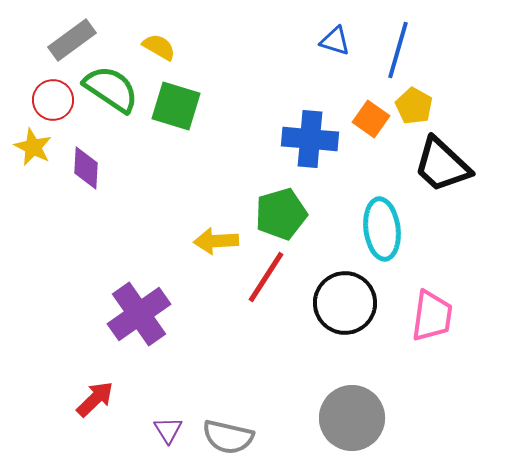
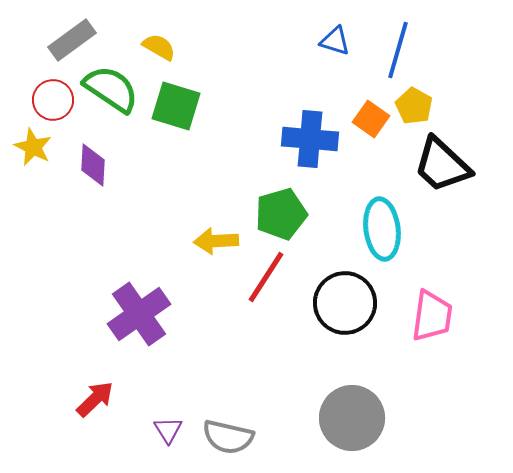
purple diamond: moved 7 px right, 3 px up
